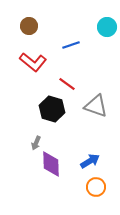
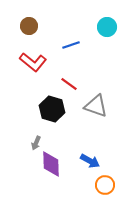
red line: moved 2 px right
blue arrow: rotated 60 degrees clockwise
orange circle: moved 9 px right, 2 px up
